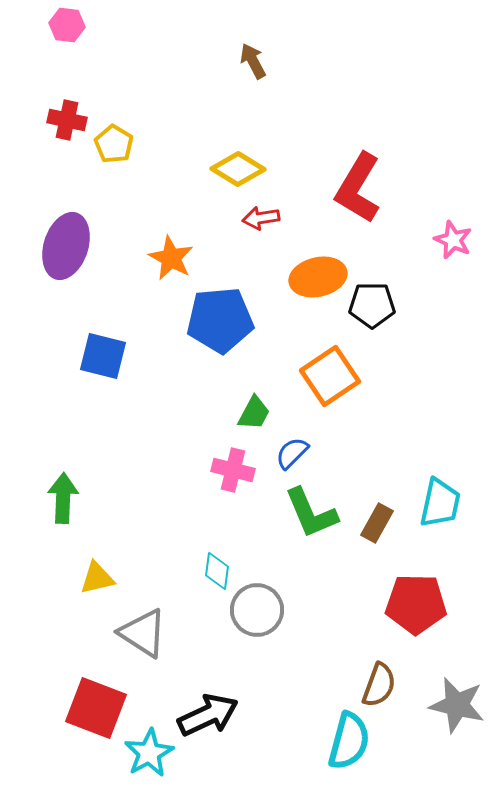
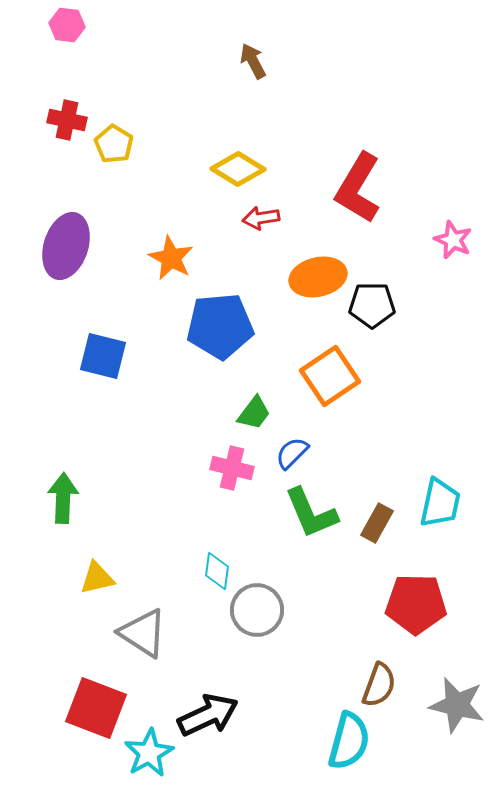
blue pentagon: moved 6 px down
green trapezoid: rotated 9 degrees clockwise
pink cross: moved 1 px left, 2 px up
